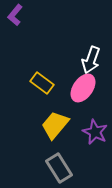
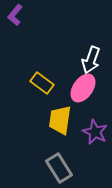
yellow trapezoid: moved 5 px right, 5 px up; rotated 32 degrees counterclockwise
